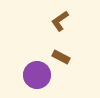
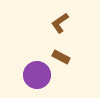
brown L-shape: moved 2 px down
